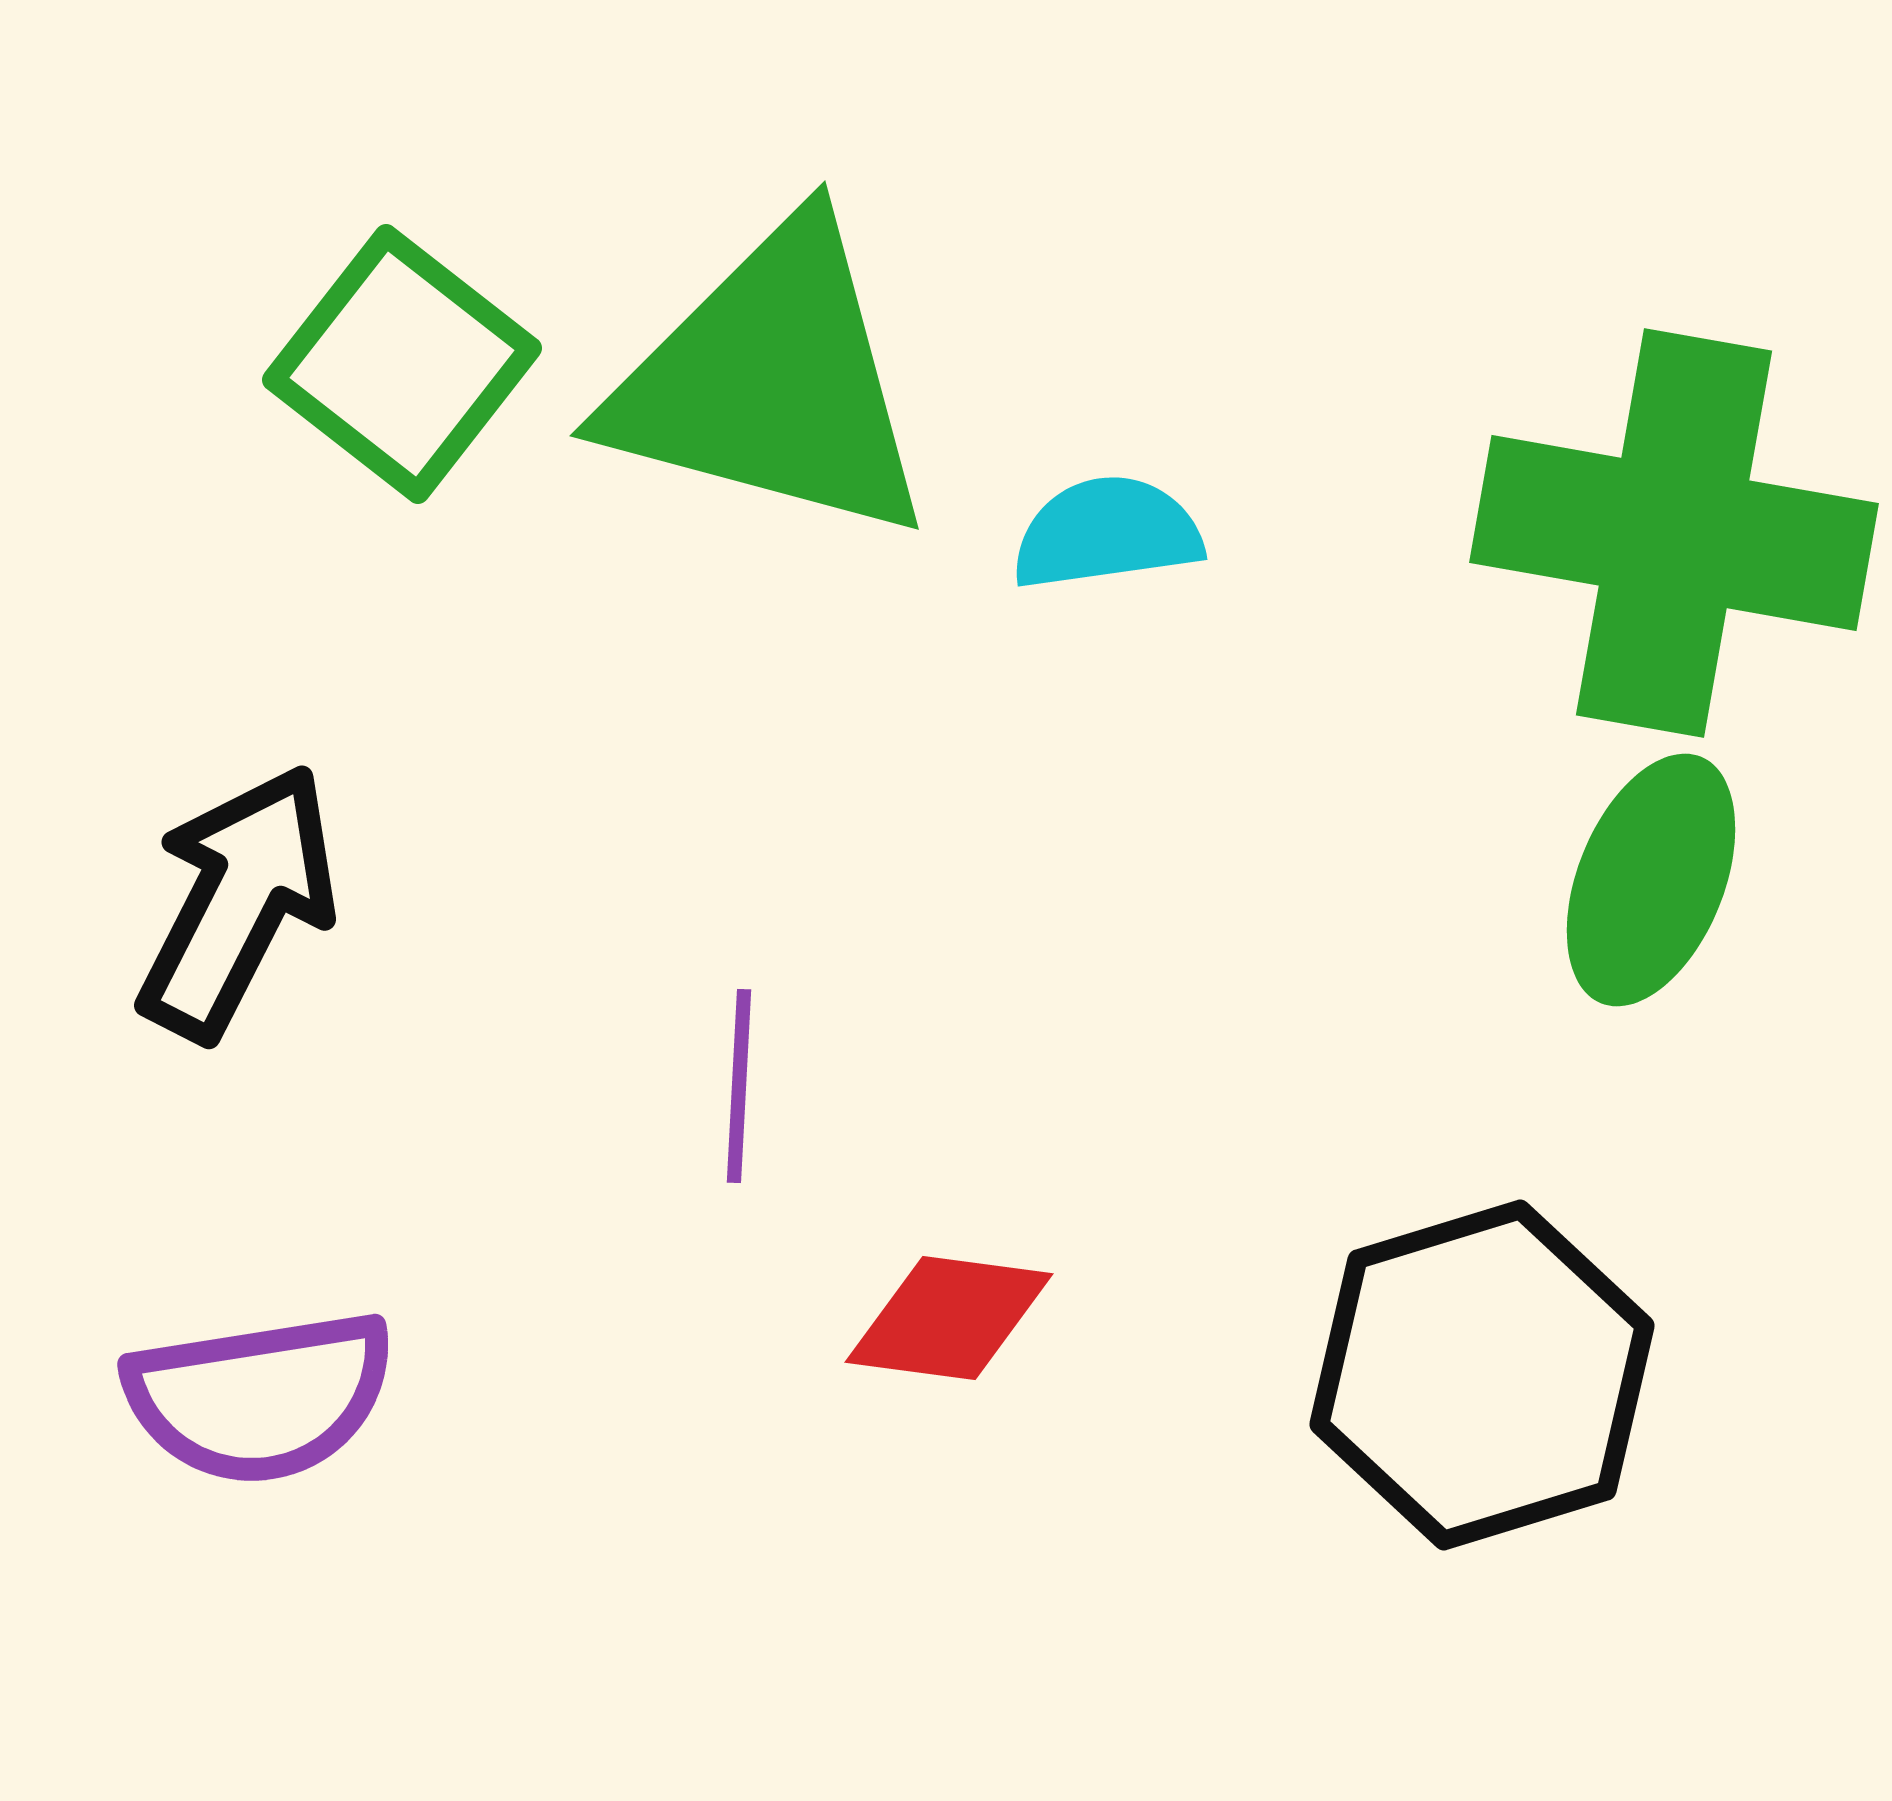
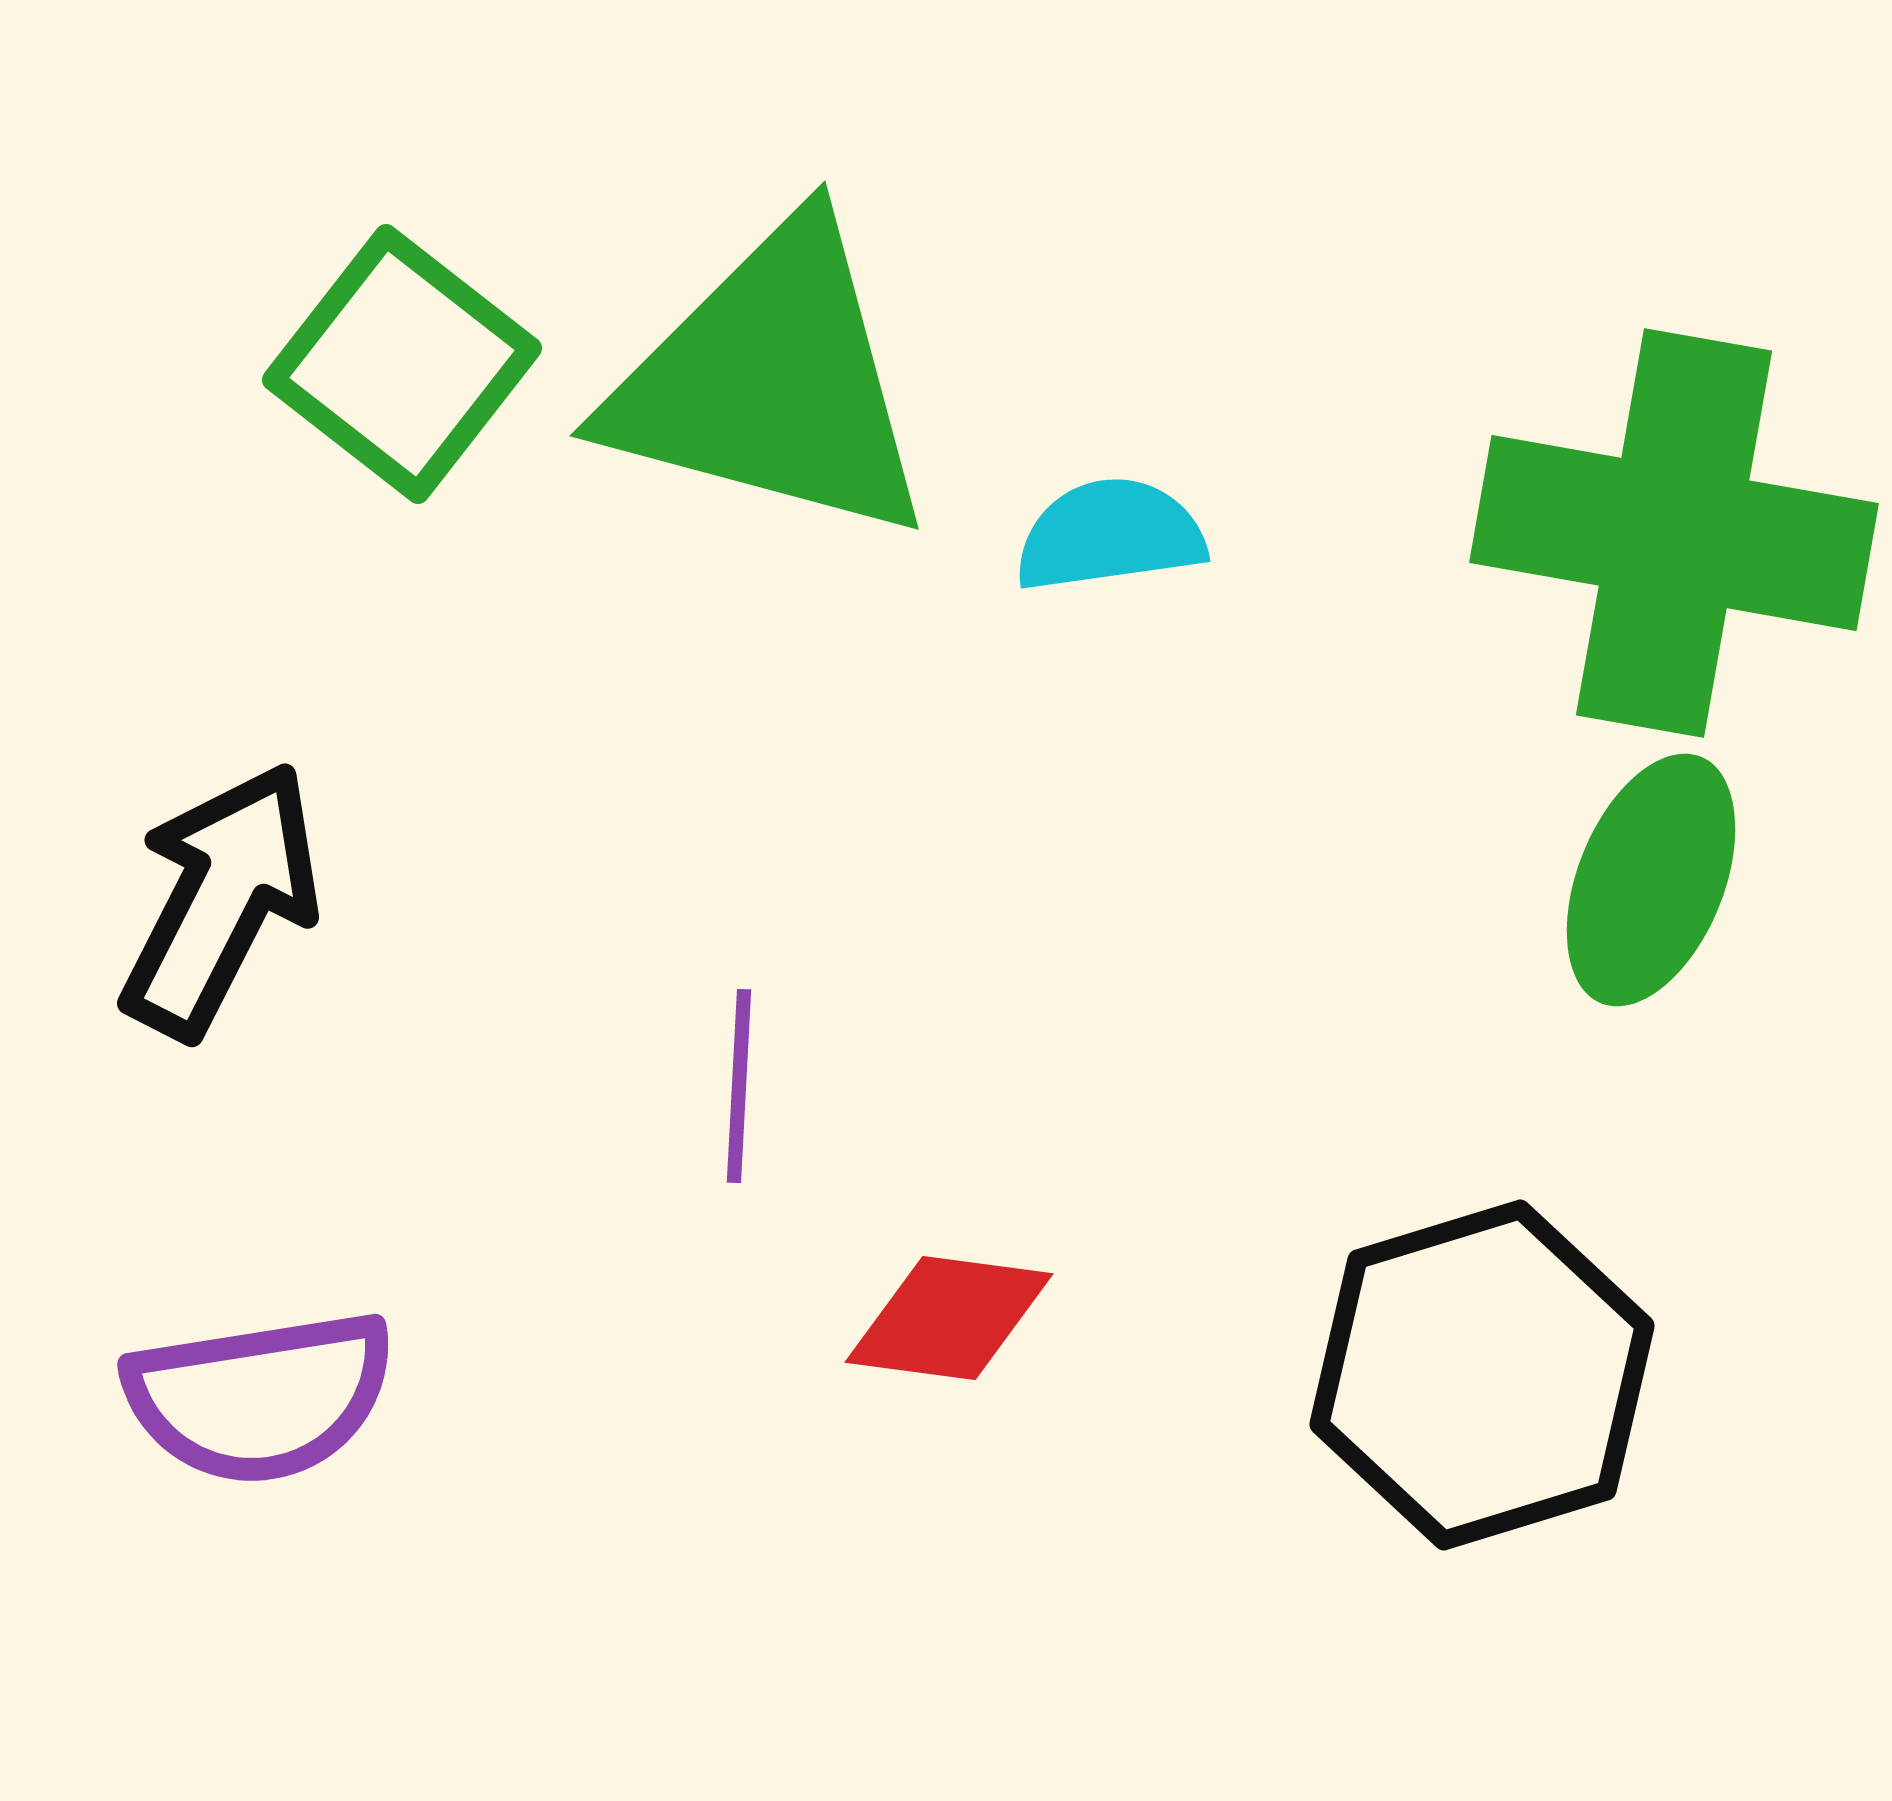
cyan semicircle: moved 3 px right, 2 px down
black arrow: moved 17 px left, 2 px up
